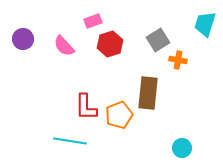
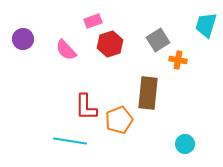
cyan trapezoid: moved 1 px right, 1 px down
pink semicircle: moved 2 px right, 4 px down
orange pentagon: moved 5 px down
cyan circle: moved 3 px right, 4 px up
